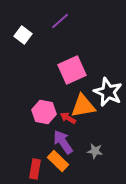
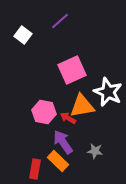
orange triangle: moved 1 px left
